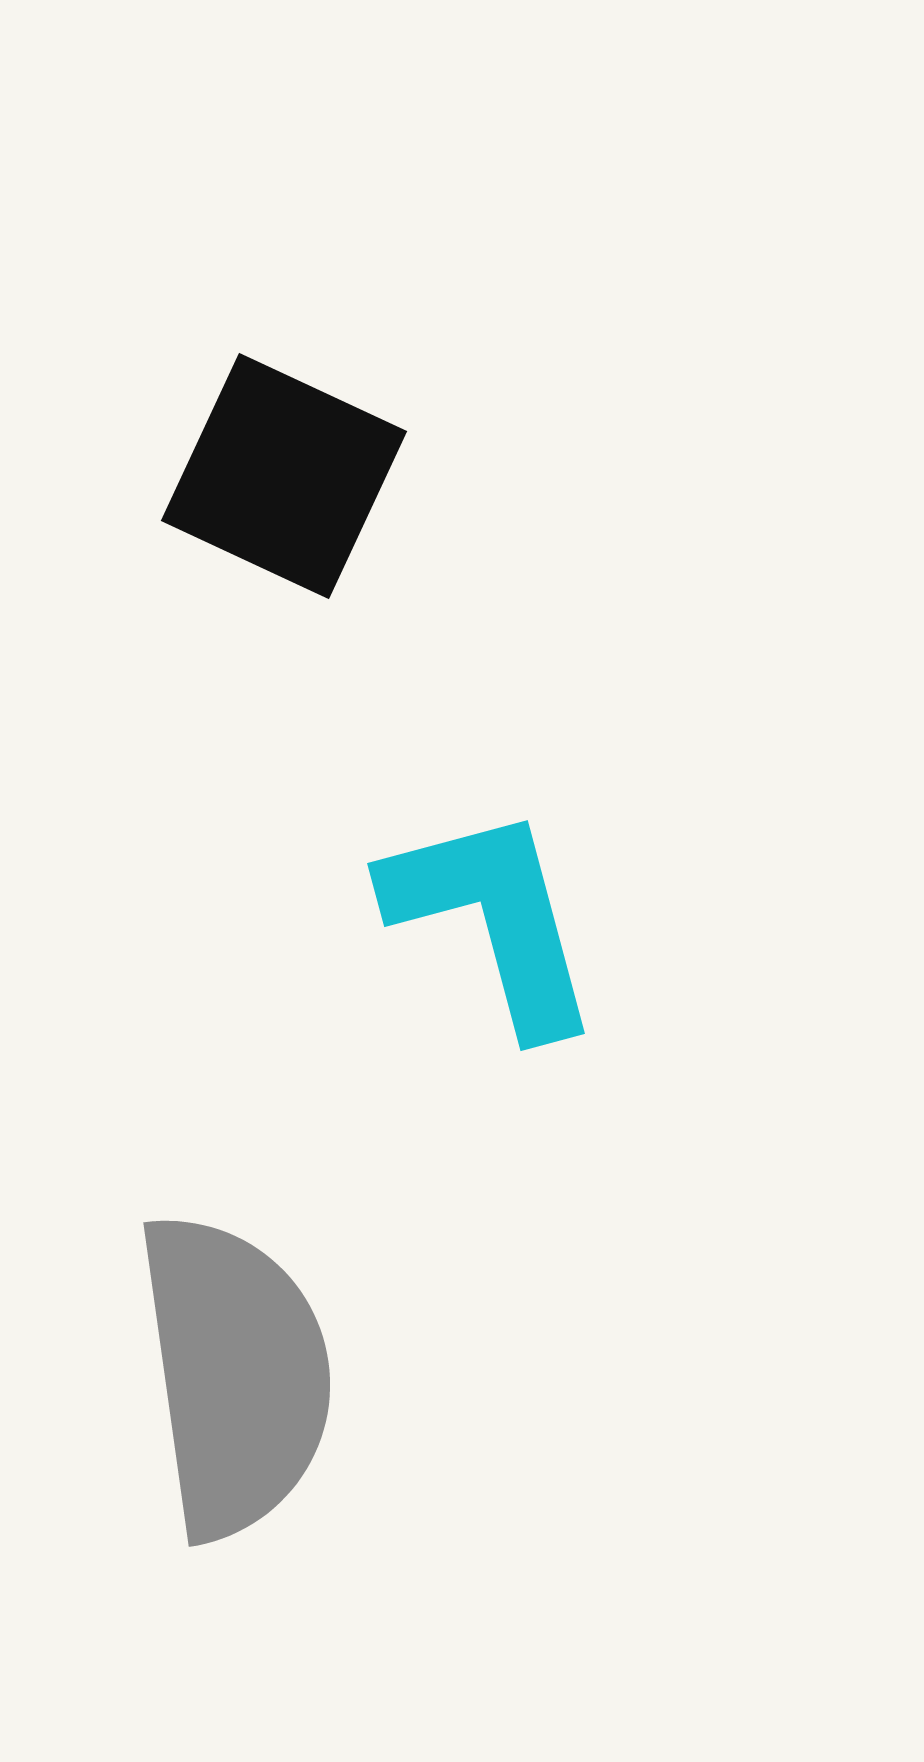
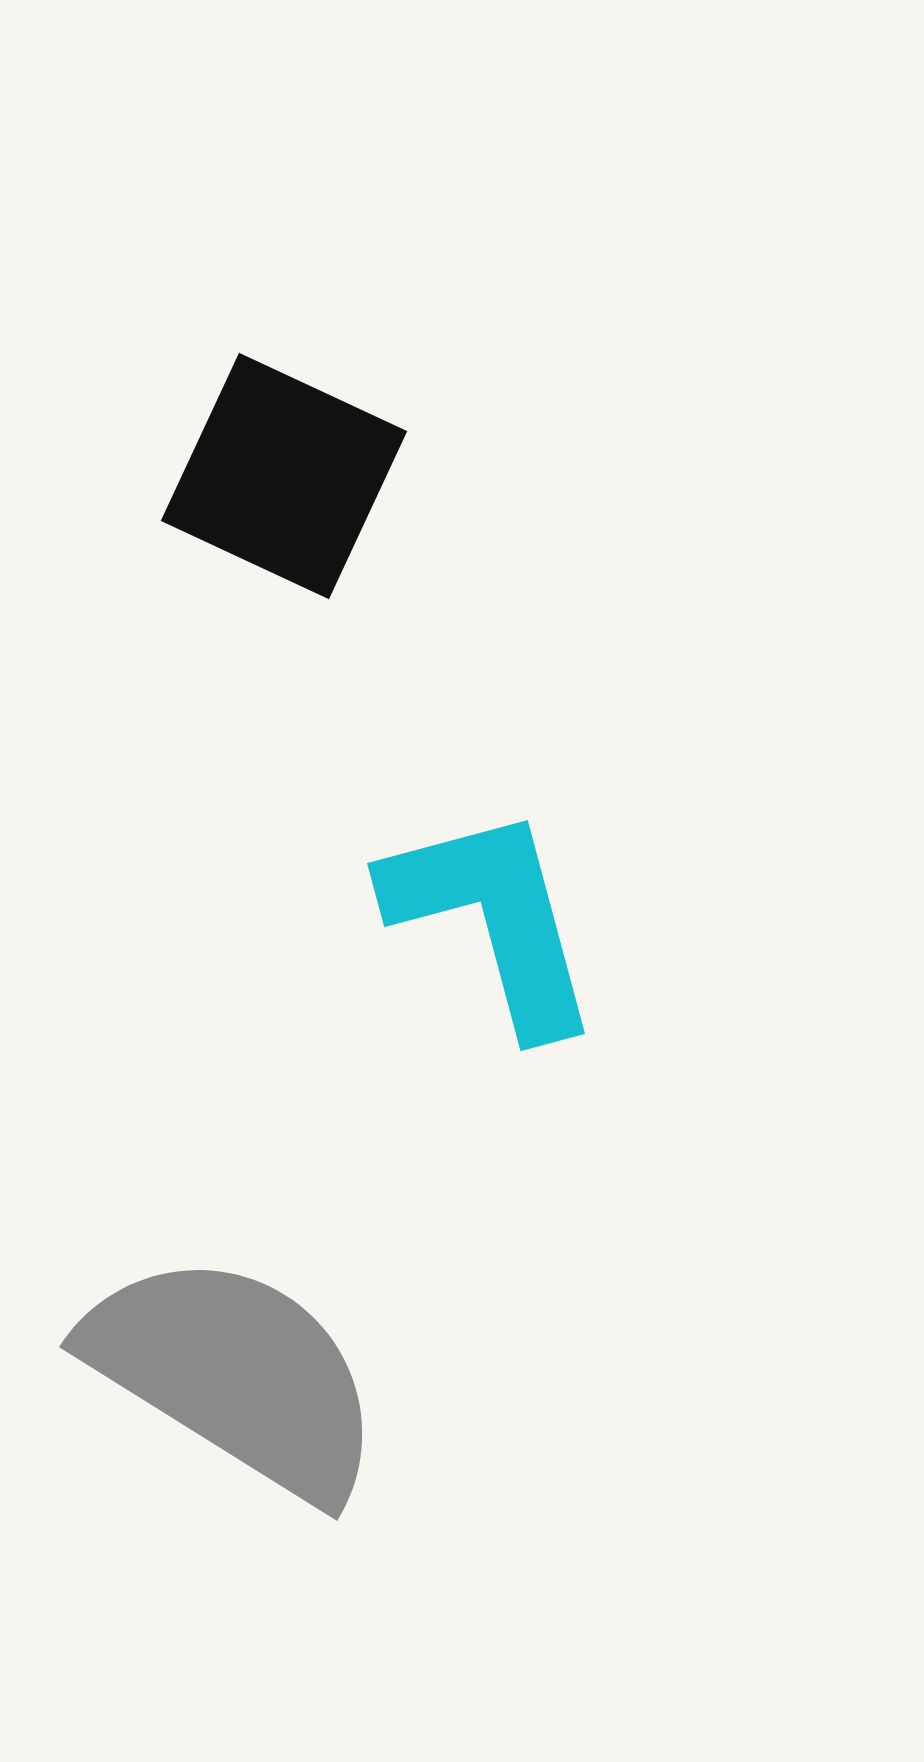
gray semicircle: rotated 50 degrees counterclockwise
